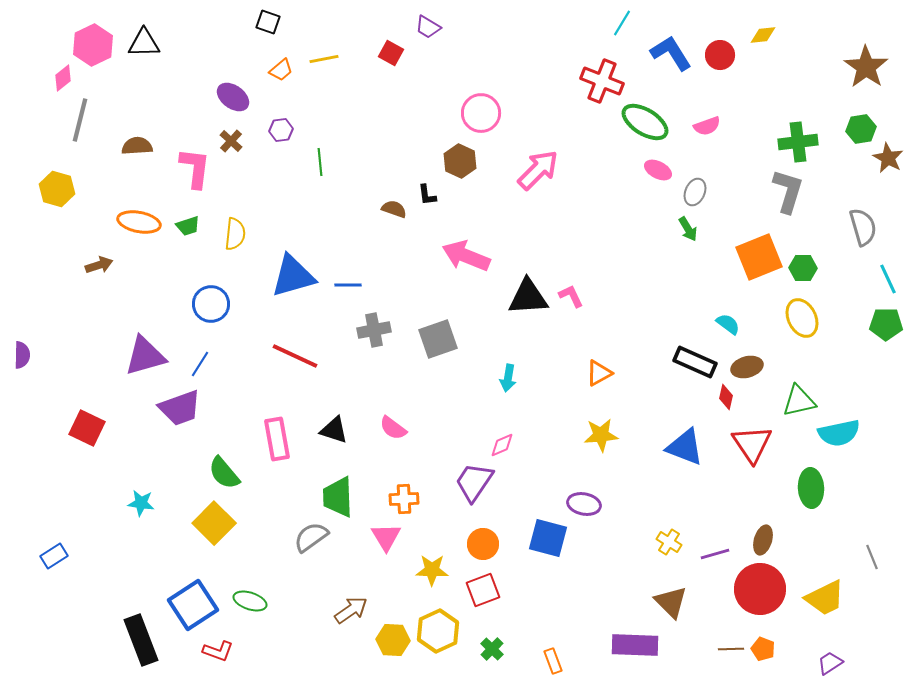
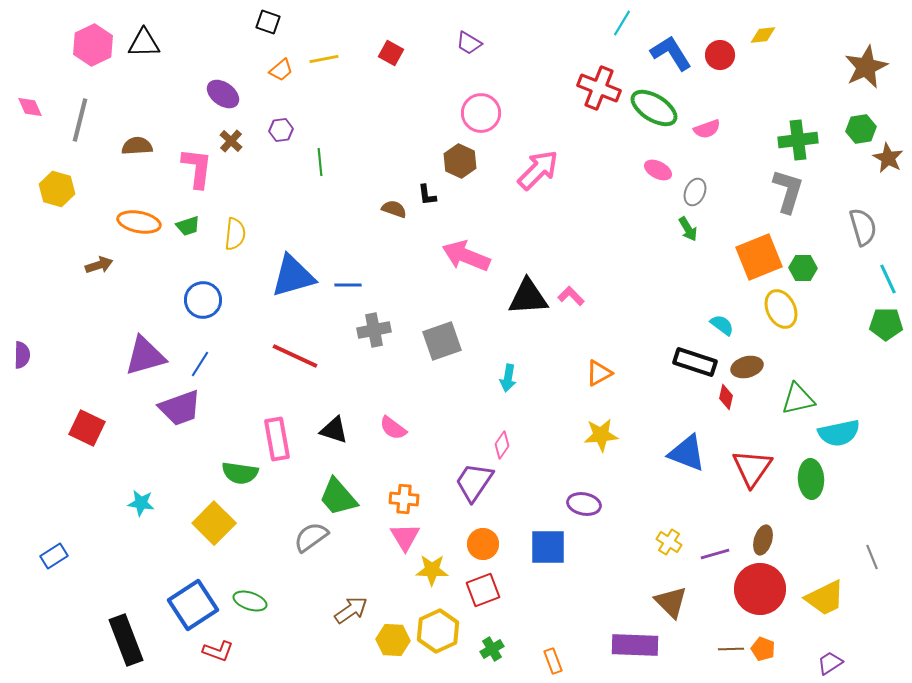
purple trapezoid at (428, 27): moved 41 px right, 16 px down
brown star at (866, 67): rotated 12 degrees clockwise
pink diamond at (63, 78): moved 33 px left, 29 px down; rotated 76 degrees counterclockwise
red cross at (602, 81): moved 3 px left, 7 px down
purple ellipse at (233, 97): moved 10 px left, 3 px up
green ellipse at (645, 122): moved 9 px right, 14 px up
pink semicircle at (707, 126): moved 3 px down
green cross at (798, 142): moved 2 px up
pink L-shape at (195, 168): moved 2 px right
pink L-shape at (571, 296): rotated 20 degrees counterclockwise
blue circle at (211, 304): moved 8 px left, 4 px up
yellow ellipse at (802, 318): moved 21 px left, 9 px up
cyan semicircle at (728, 324): moved 6 px left, 1 px down
gray square at (438, 339): moved 4 px right, 2 px down
black rectangle at (695, 362): rotated 6 degrees counterclockwise
green triangle at (799, 401): moved 1 px left, 2 px up
red triangle at (752, 444): moved 24 px down; rotated 9 degrees clockwise
pink diamond at (502, 445): rotated 32 degrees counterclockwise
blue triangle at (685, 447): moved 2 px right, 6 px down
green semicircle at (224, 473): moved 16 px right; rotated 42 degrees counterclockwise
green ellipse at (811, 488): moved 9 px up
green trapezoid at (338, 497): rotated 39 degrees counterclockwise
orange cross at (404, 499): rotated 8 degrees clockwise
pink triangle at (386, 537): moved 19 px right
blue square at (548, 538): moved 9 px down; rotated 15 degrees counterclockwise
black rectangle at (141, 640): moved 15 px left
green cross at (492, 649): rotated 15 degrees clockwise
